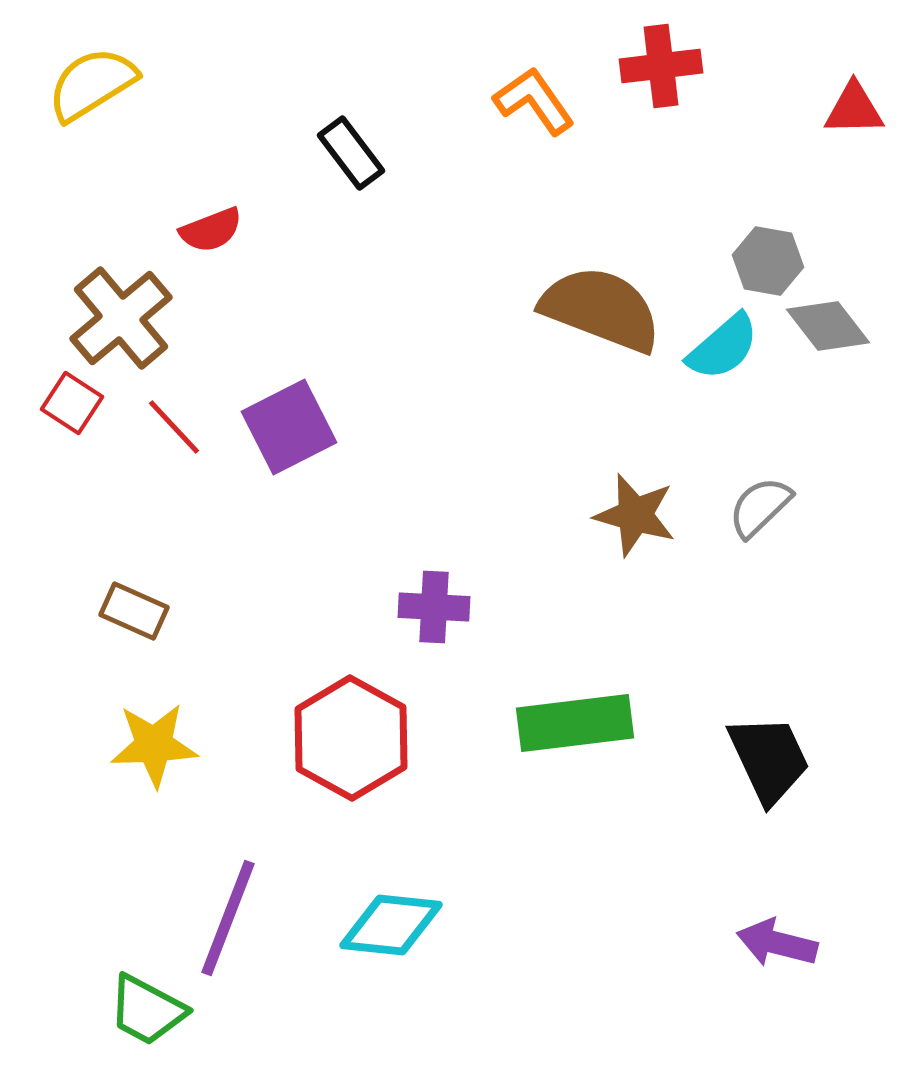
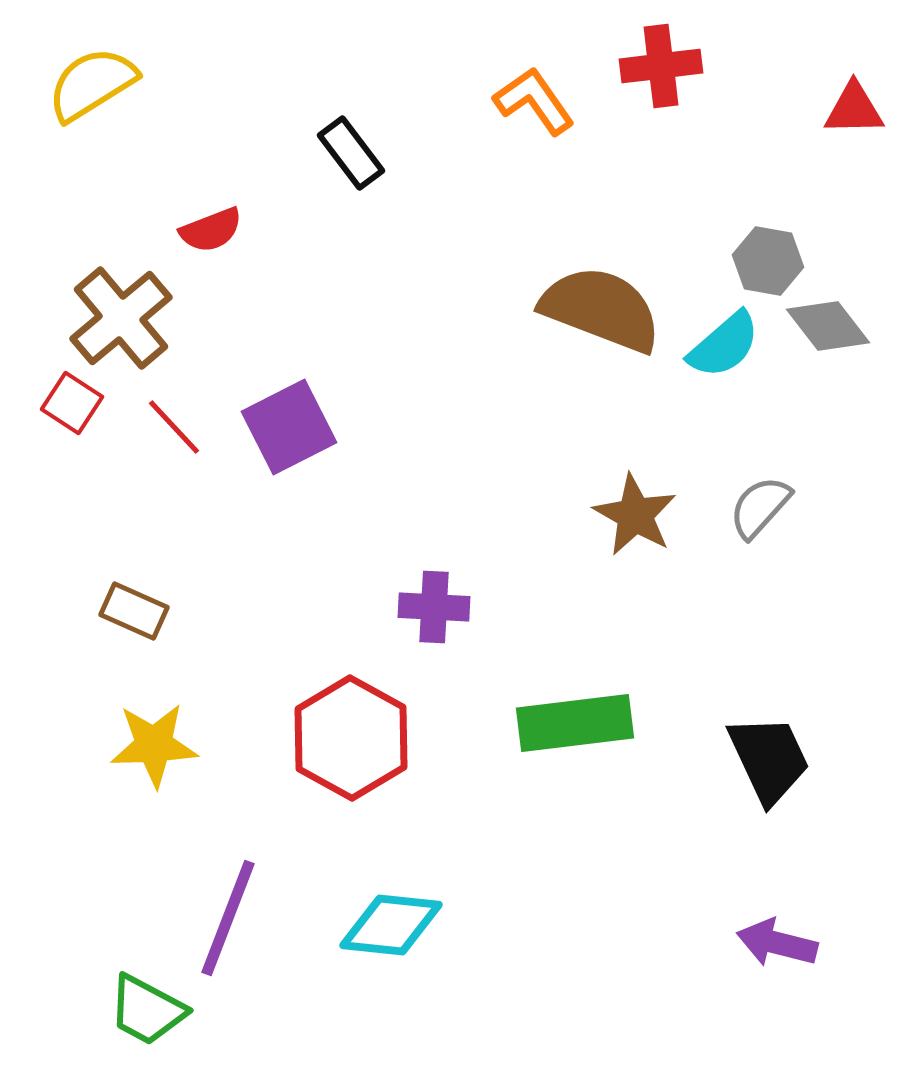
cyan semicircle: moved 1 px right, 2 px up
gray semicircle: rotated 4 degrees counterclockwise
brown star: rotated 14 degrees clockwise
